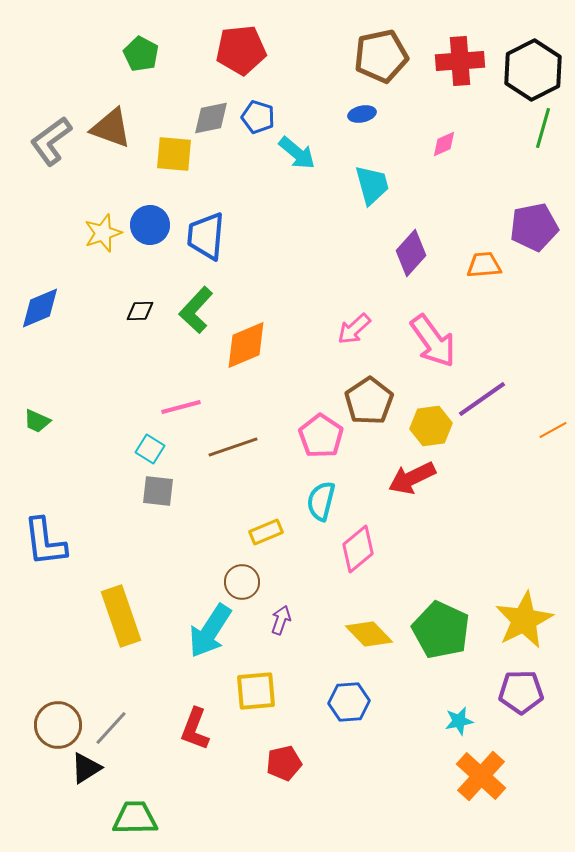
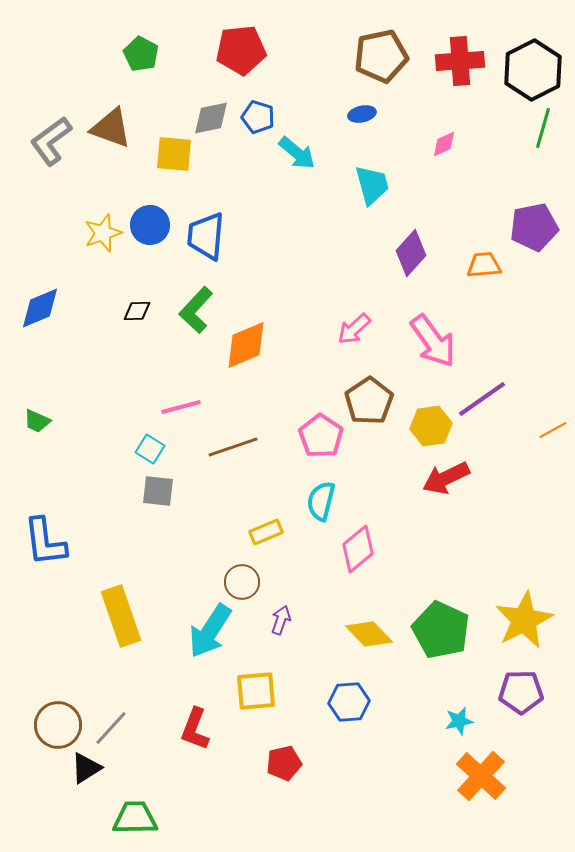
black diamond at (140, 311): moved 3 px left
red arrow at (412, 478): moved 34 px right
